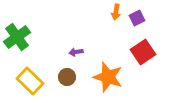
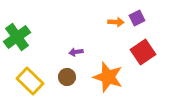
orange arrow: moved 10 px down; rotated 98 degrees counterclockwise
